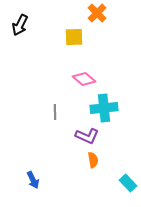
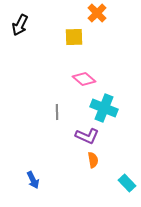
cyan cross: rotated 28 degrees clockwise
gray line: moved 2 px right
cyan rectangle: moved 1 px left
